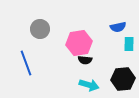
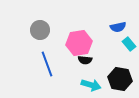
gray circle: moved 1 px down
cyan rectangle: rotated 40 degrees counterclockwise
blue line: moved 21 px right, 1 px down
black hexagon: moved 3 px left; rotated 15 degrees clockwise
cyan arrow: moved 2 px right
